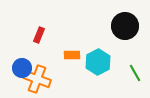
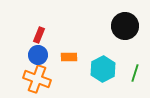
orange rectangle: moved 3 px left, 2 px down
cyan hexagon: moved 5 px right, 7 px down
blue circle: moved 16 px right, 13 px up
green line: rotated 48 degrees clockwise
